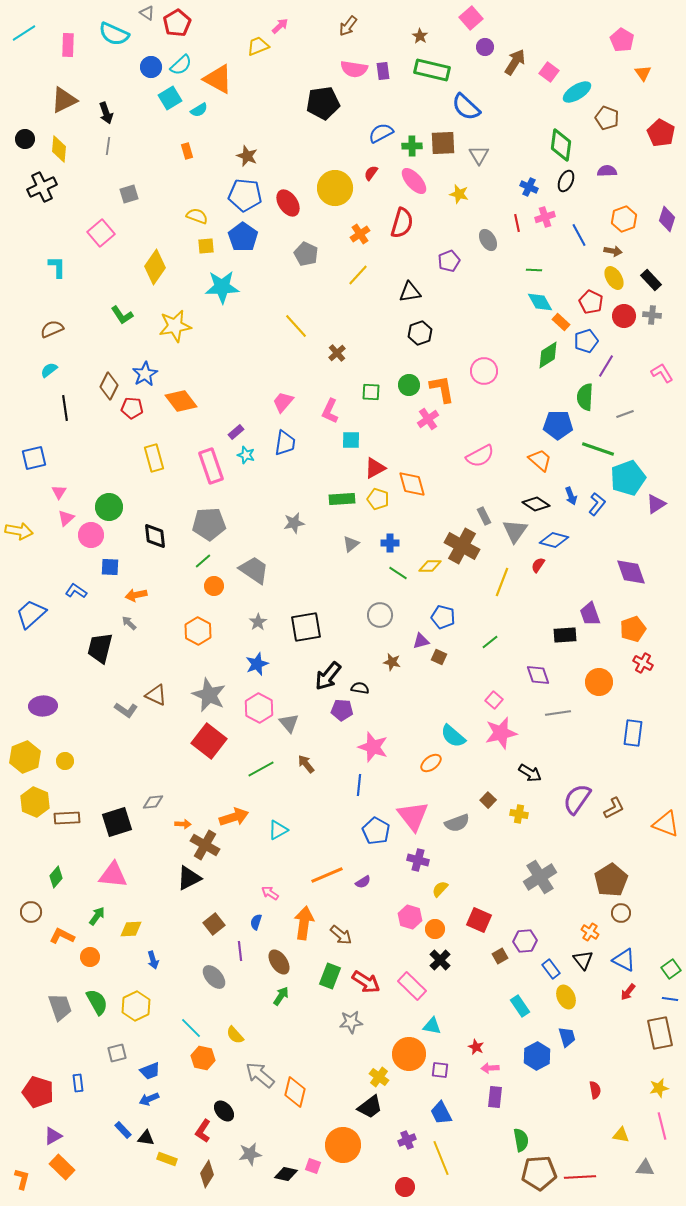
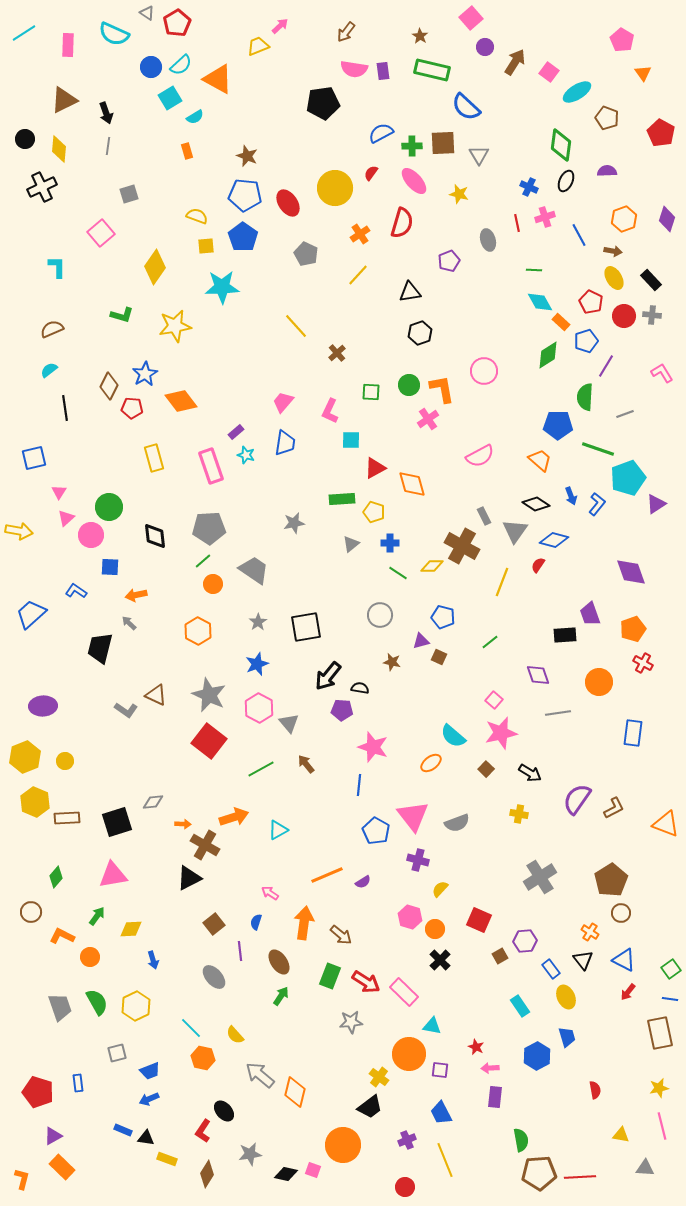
brown arrow at (348, 26): moved 2 px left, 6 px down
cyan semicircle at (199, 110): moved 4 px left, 7 px down
gray ellipse at (488, 240): rotated 15 degrees clockwise
green L-shape at (122, 315): rotated 40 degrees counterclockwise
yellow pentagon at (378, 499): moved 4 px left, 13 px down
gray pentagon at (209, 524): moved 4 px down
yellow diamond at (430, 566): moved 2 px right
orange circle at (214, 586): moved 1 px left, 2 px up
brown square at (488, 800): moved 2 px left, 31 px up
pink triangle at (113, 875): rotated 16 degrees counterclockwise
pink rectangle at (412, 986): moved 8 px left, 6 px down
blue rectangle at (123, 1130): rotated 24 degrees counterclockwise
yellow line at (441, 1158): moved 4 px right, 2 px down
pink square at (313, 1166): moved 4 px down
